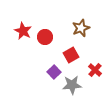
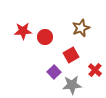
red star: rotated 30 degrees counterclockwise
